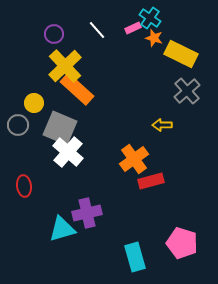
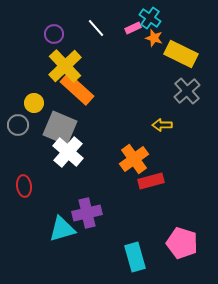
white line: moved 1 px left, 2 px up
